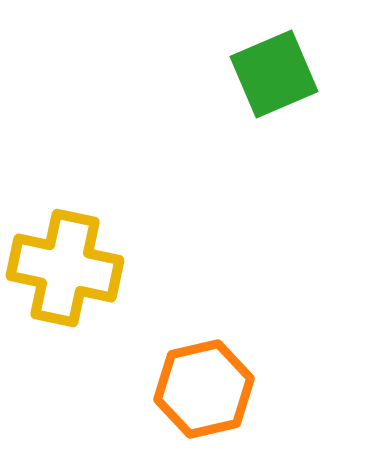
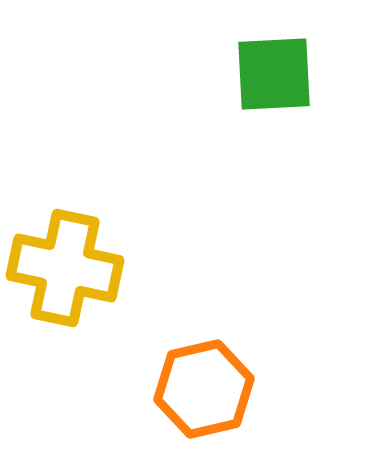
green square: rotated 20 degrees clockwise
